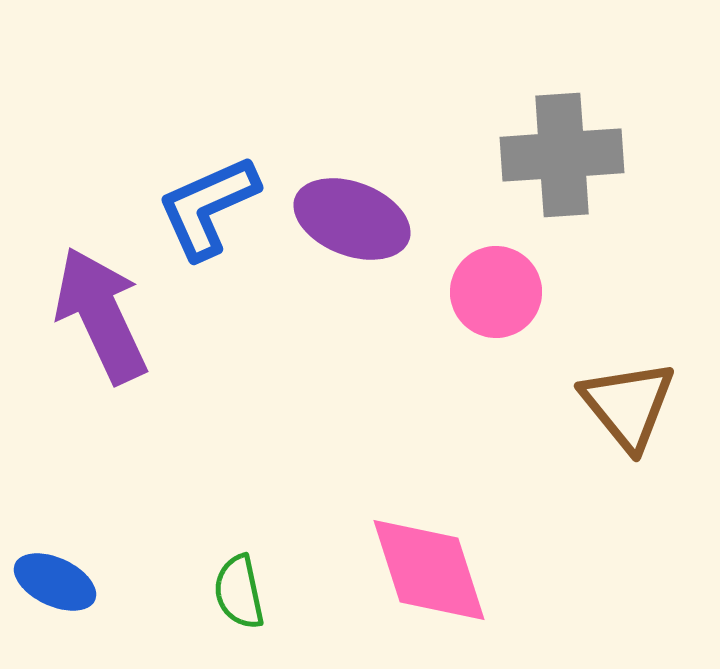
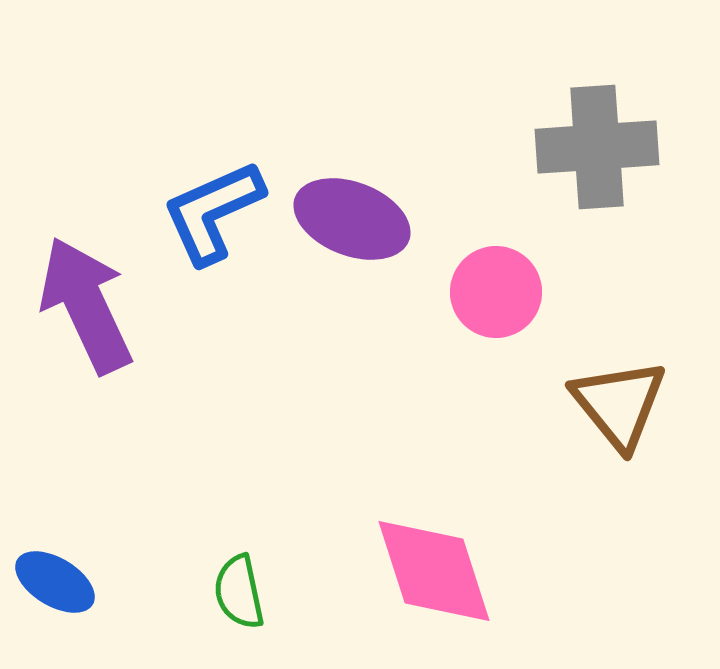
gray cross: moved 35 px right, 8 px up
blue L-shape: moved 5 px right, 5 px down
purple arrow: moved 15 px left, 10 px up
brown triangle: moved 9 px left, 1 px up
pink diamond: moved 5 px right, 1 px down
blue ellipse: rotated 6 degrees clockwise
